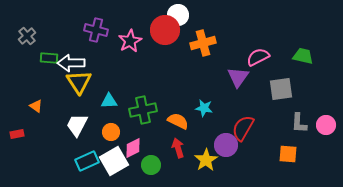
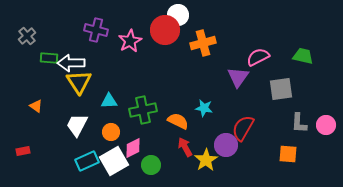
red rectangle: moved 6 px right, 17 px down
red arrow: moved 7 px right, 1 px up; rotated 12 degrees counterclockwise
